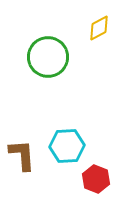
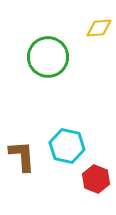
yellow diamond: rotated 24 degrees clockwise
cyan hexagon: rotated 16 degrees clockwise
brown L-shape: moved 1 px down
